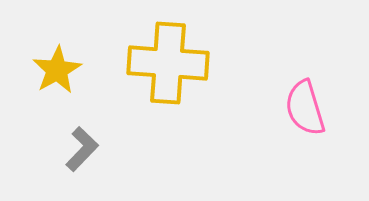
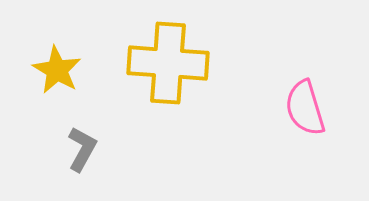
yellow star: rotated 12 degrees counterclockwise
gray L-shape: rotated 15 degrees counterclockwise
